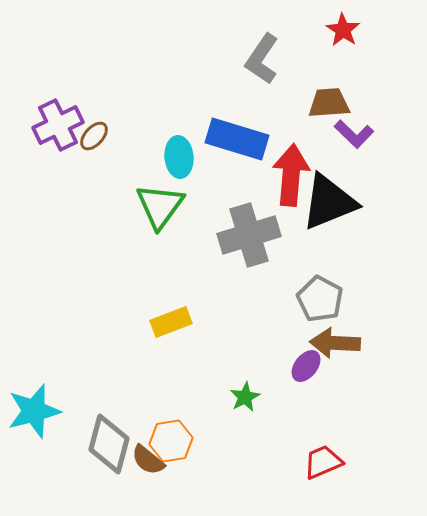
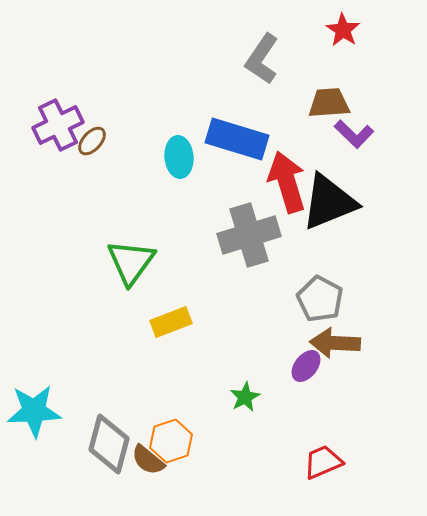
brown ellipse: moved 2 px left, 5 px down
red arrow: moved 4 px left, 7 px down; rotated 22 degrees counterclockwise
green triangle: moved 29 px left, 56 px down
cyan star: rotated 12 degrees clockwise
orange hexagon: rotated 9 degrees counterclockwise
